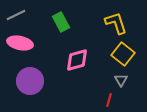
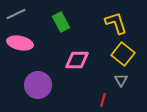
gray line: moved 1 px up
pink diamond: rotated 15 degrees clockwise
purple circle: moved 8 px right, 4 px down
red line: moved 6 px left
